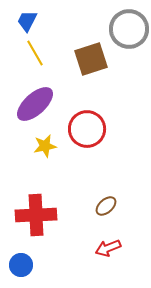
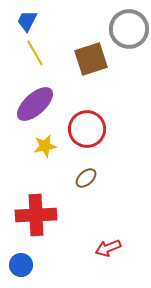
brown ellipse: moved 20 px left, 28 px up
